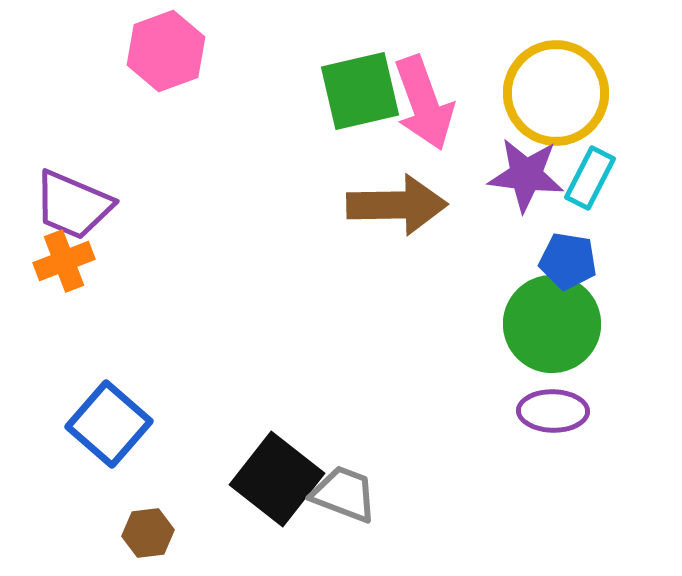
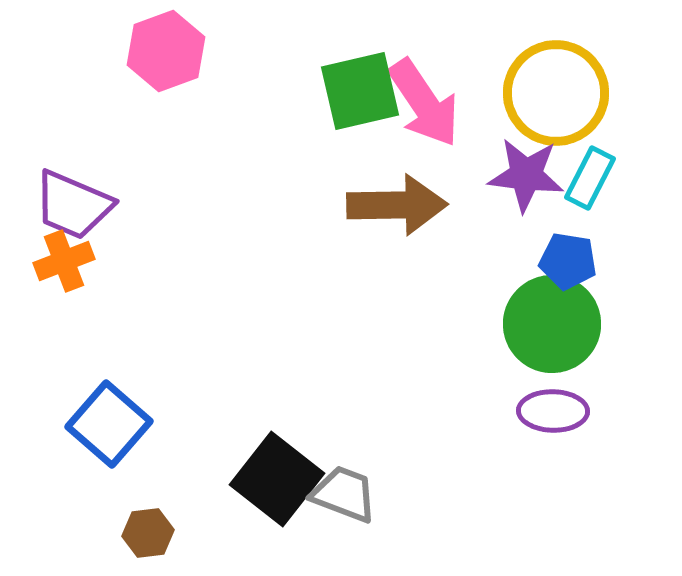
pink arrow: rotated 14 degrees counterclockwise
